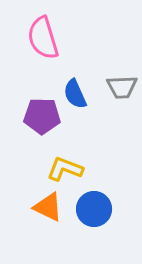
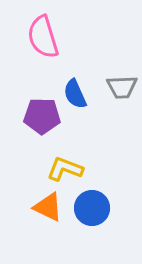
pink semicircle: moved 1 px up
blue circle: moved 2 px left, 1 px up
